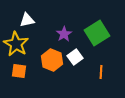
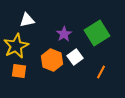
yellow star: moved 2 px down; rotated 15 degrees clockwise
orange line: rotated 24 degrees clockwise
